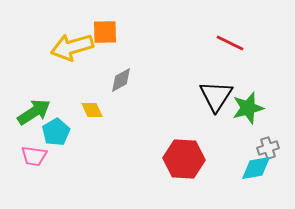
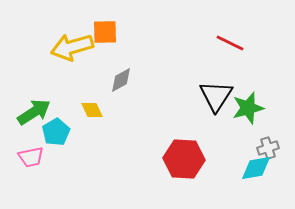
pink trapezoid: moved 3 px left, 1 px down; rotated 20 degrees counterclockwise
